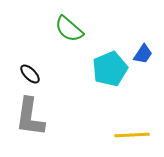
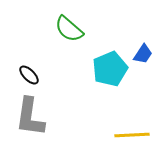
black ellipse: moved 1 px left, 1 px down
